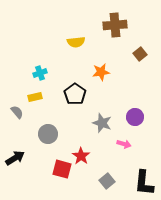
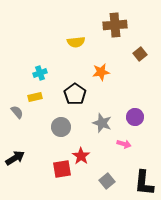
gray circle: moved 13 px right, 7 px up
red square: rotated 24 degrees counterclockwise
